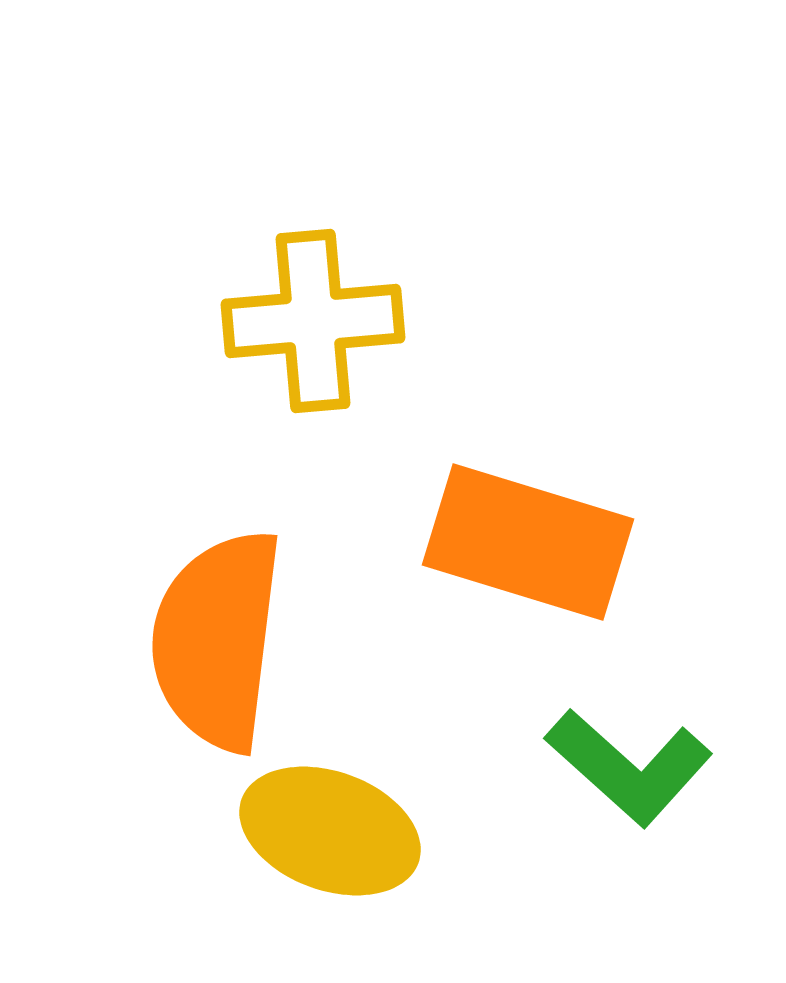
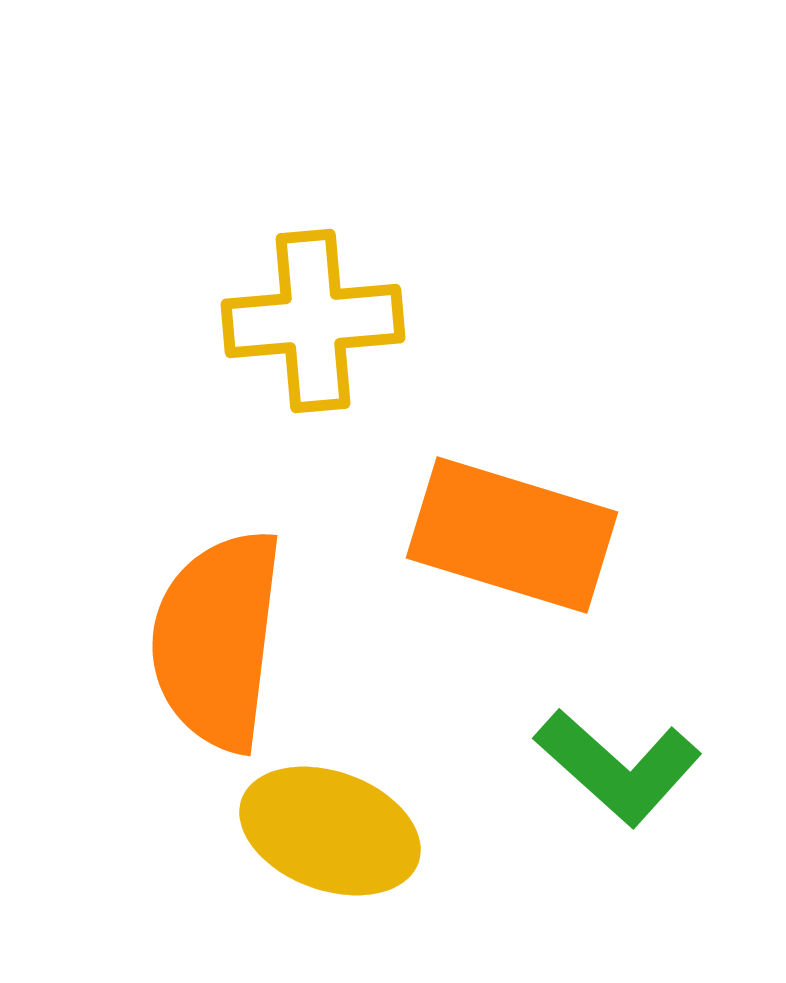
orange rectangle: moved 16 px left, 7 px up
green L-shape: moved 11 px left
